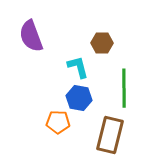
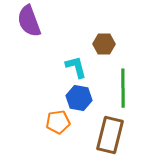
purple semicircle: moved 2 px left, 15 px up
brown hexagon: moved 2 px right, 1 px down
cyan L-shape: moved 2 px left
green line: moved 1 px left
orange pentagon: rotated 10 degrees counterclockwise
